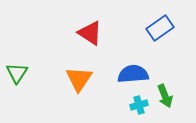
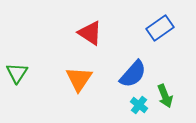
blue semicircle: rotated 136 degrees clockwise
cyan cross: rotated 36 degrees counterclockwise
